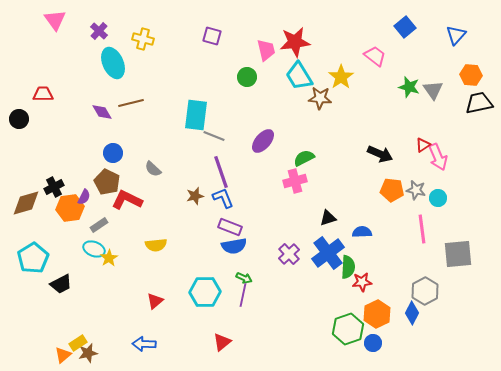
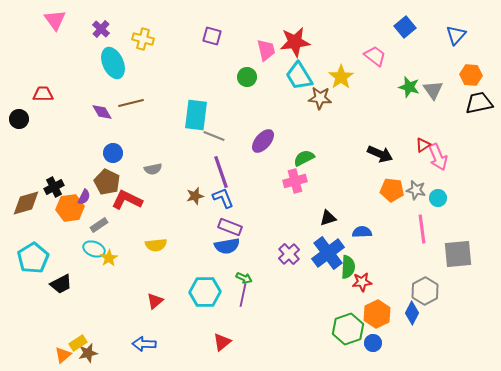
purple cross at (99, 31): moved 2 px right, 2 px up
gray semicircle at (153, 169): rotated 54 degrees counterclockwise
blue semicircle at (234, 246): moved 7 px left
